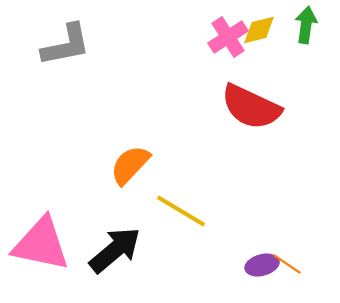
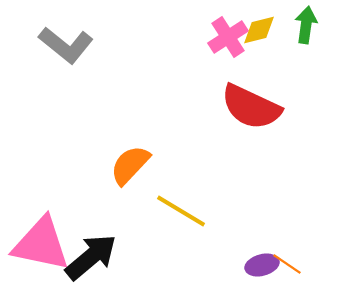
gray L-shape: rotated 50 degrees clockwise
black arrow: moved 24 px left, 7 px down
